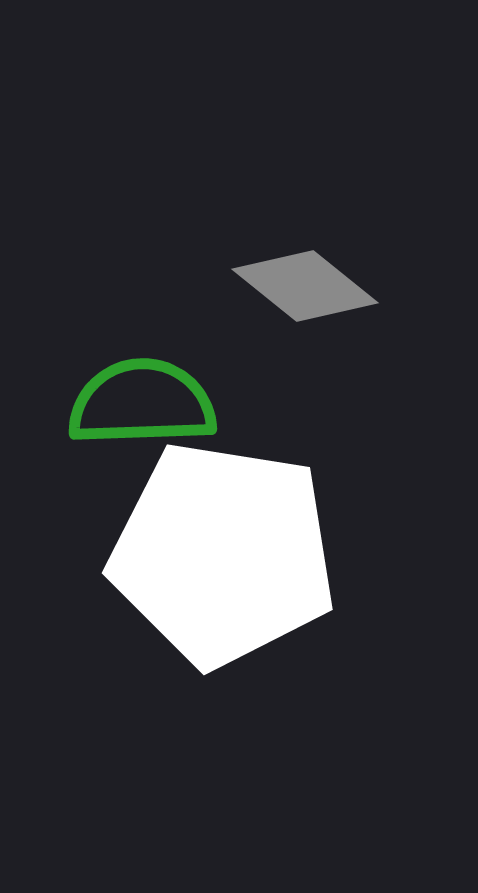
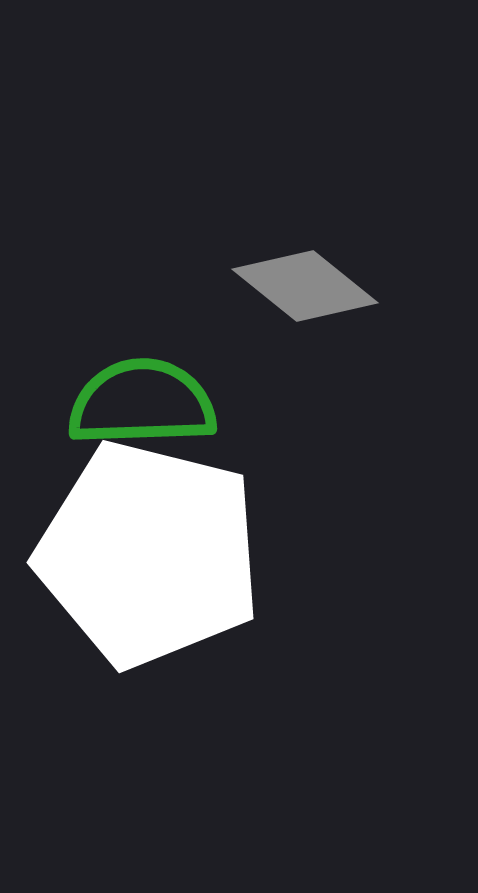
white pentagon: moved 74 px left; rotated 5 degrees clockwise
